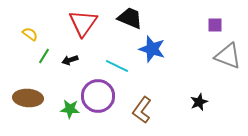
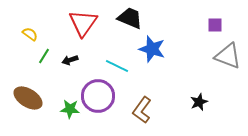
brown ellipse: rotated 28 degrees clockwise
